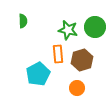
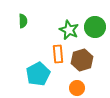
green star: moved 1 px right; rotated 12 degrees clockwise
